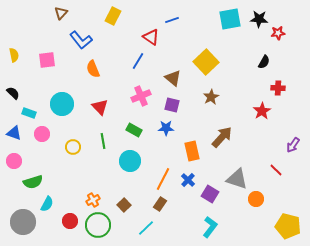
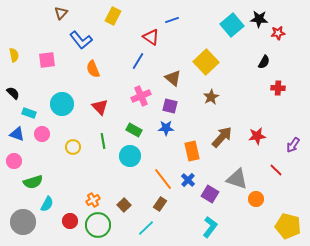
cyan square at (230, 19): moved 2 px right, 6 px down; rotated 30 degrees counterclockwise
purple square at (172, 105): moved 2 px left, 1 px down
red star at (262, 111): moved 5 px left, 25 px down; rotated 24 degrees clockwise
blue triangle at (14, 133): moved 3 px right, 1 px down
cyan circle at (130, 161): moved 5 px up
orange line at (163, 179): rotated 65 degrees counterclockwise
